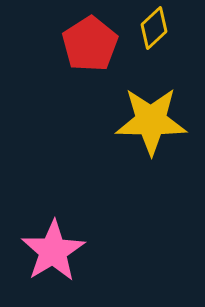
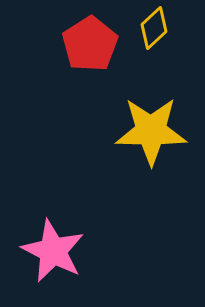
yellow star: moved 10 px down
pink star: rotated 14 degrees counterclockwise
